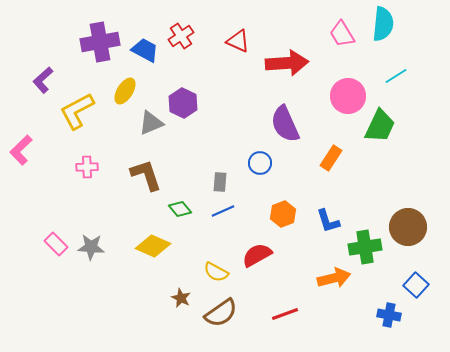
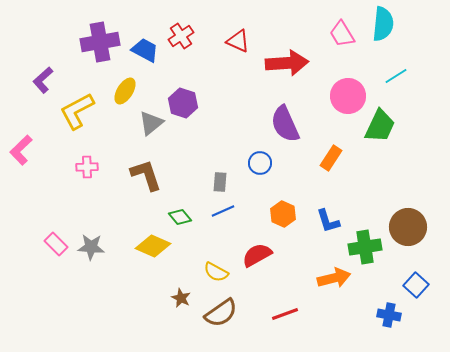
purple hexagon: rotated 8 degrees counterclockwise
gray triangle: rotated 16 degrees counterclockwise
green diamond: moved 8 px down
orange hexagon: rotated 15 degrees counterclockwise
